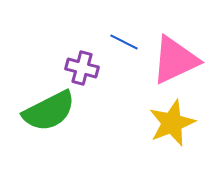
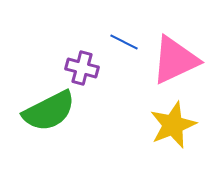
yellow star: moved 1 px right, 2 px down
